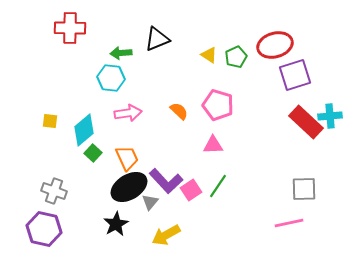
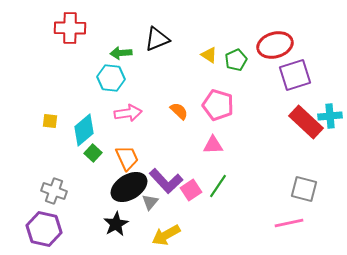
green pentagon: moved 3 px down
gray square: rotated 16 degrees clockwise
